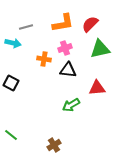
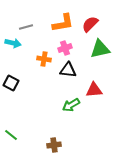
red triangle: moved 3 px left, 2 px down
brown cross: rotated 24 degrees clockwise
